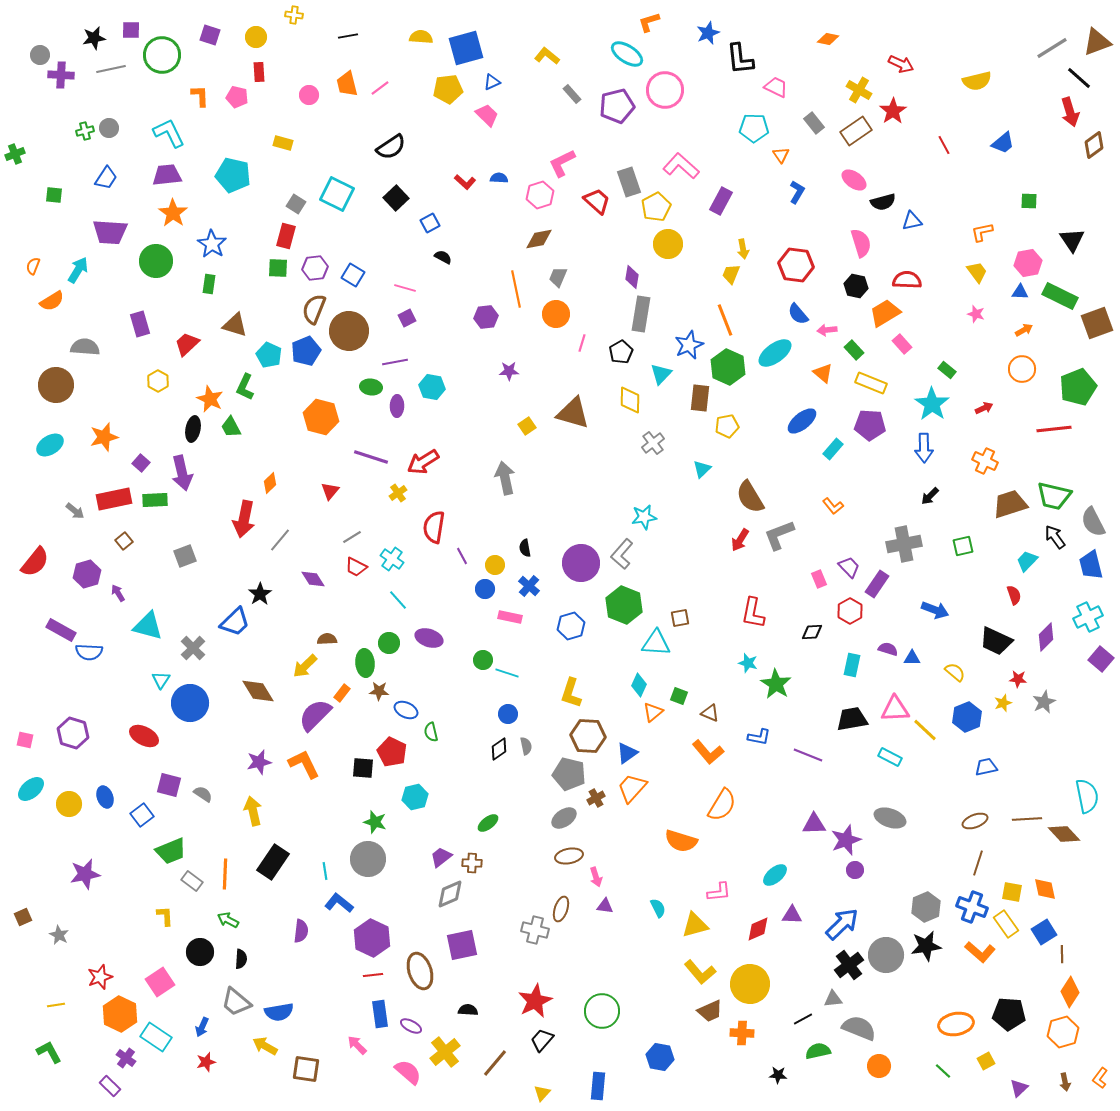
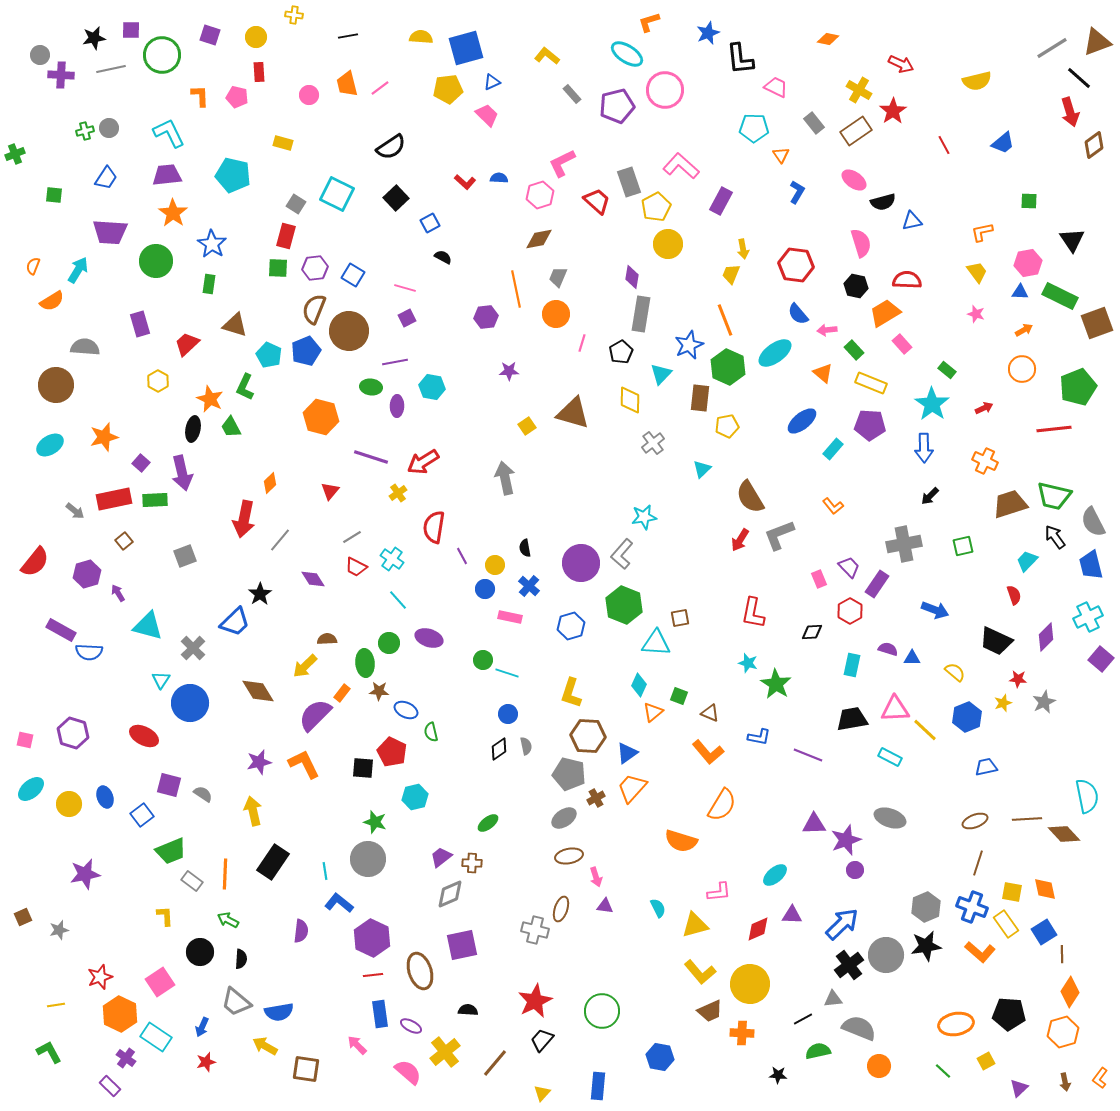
gray star at (59, 935): moved 5 px up; rotated 30 degrees clockwise
